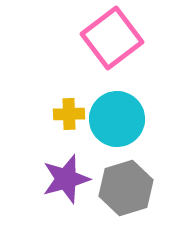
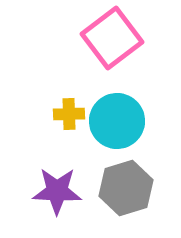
cyan circle: moved 2 px down
purple star: moved 9 px left, 12 px down; rotated 18 degrees clockwise
